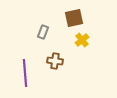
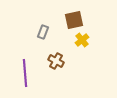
brown square: moved 2 px down
brown cross: moved 1 px right; rotated 21 degrees clockwise
